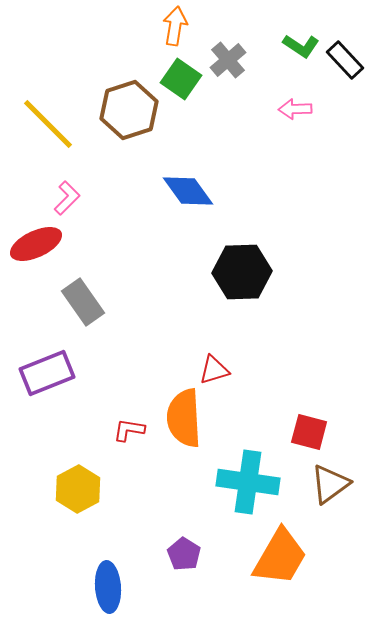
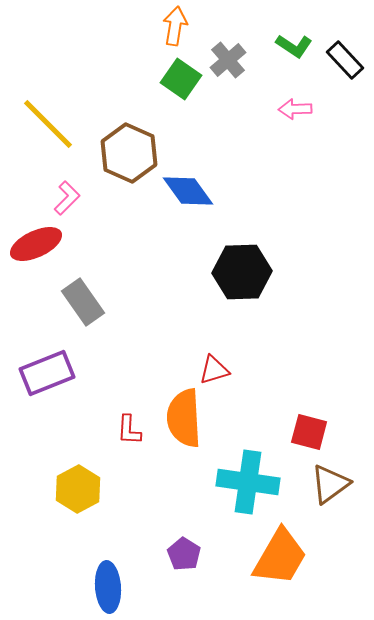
green L-shape: moved 7 px left
brown hexagon: moved 43 px down; rotated 18 degrees counterclockwise
red L-shape: rotated 96 degrees counterclockwise
